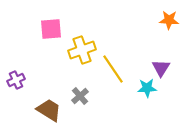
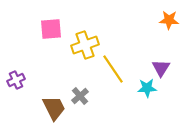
yellow cross: moved 3 px right, 5 px up
brown trapezoid: moved 5 px right, 2 px up; rotated 32 degrees clockwise
